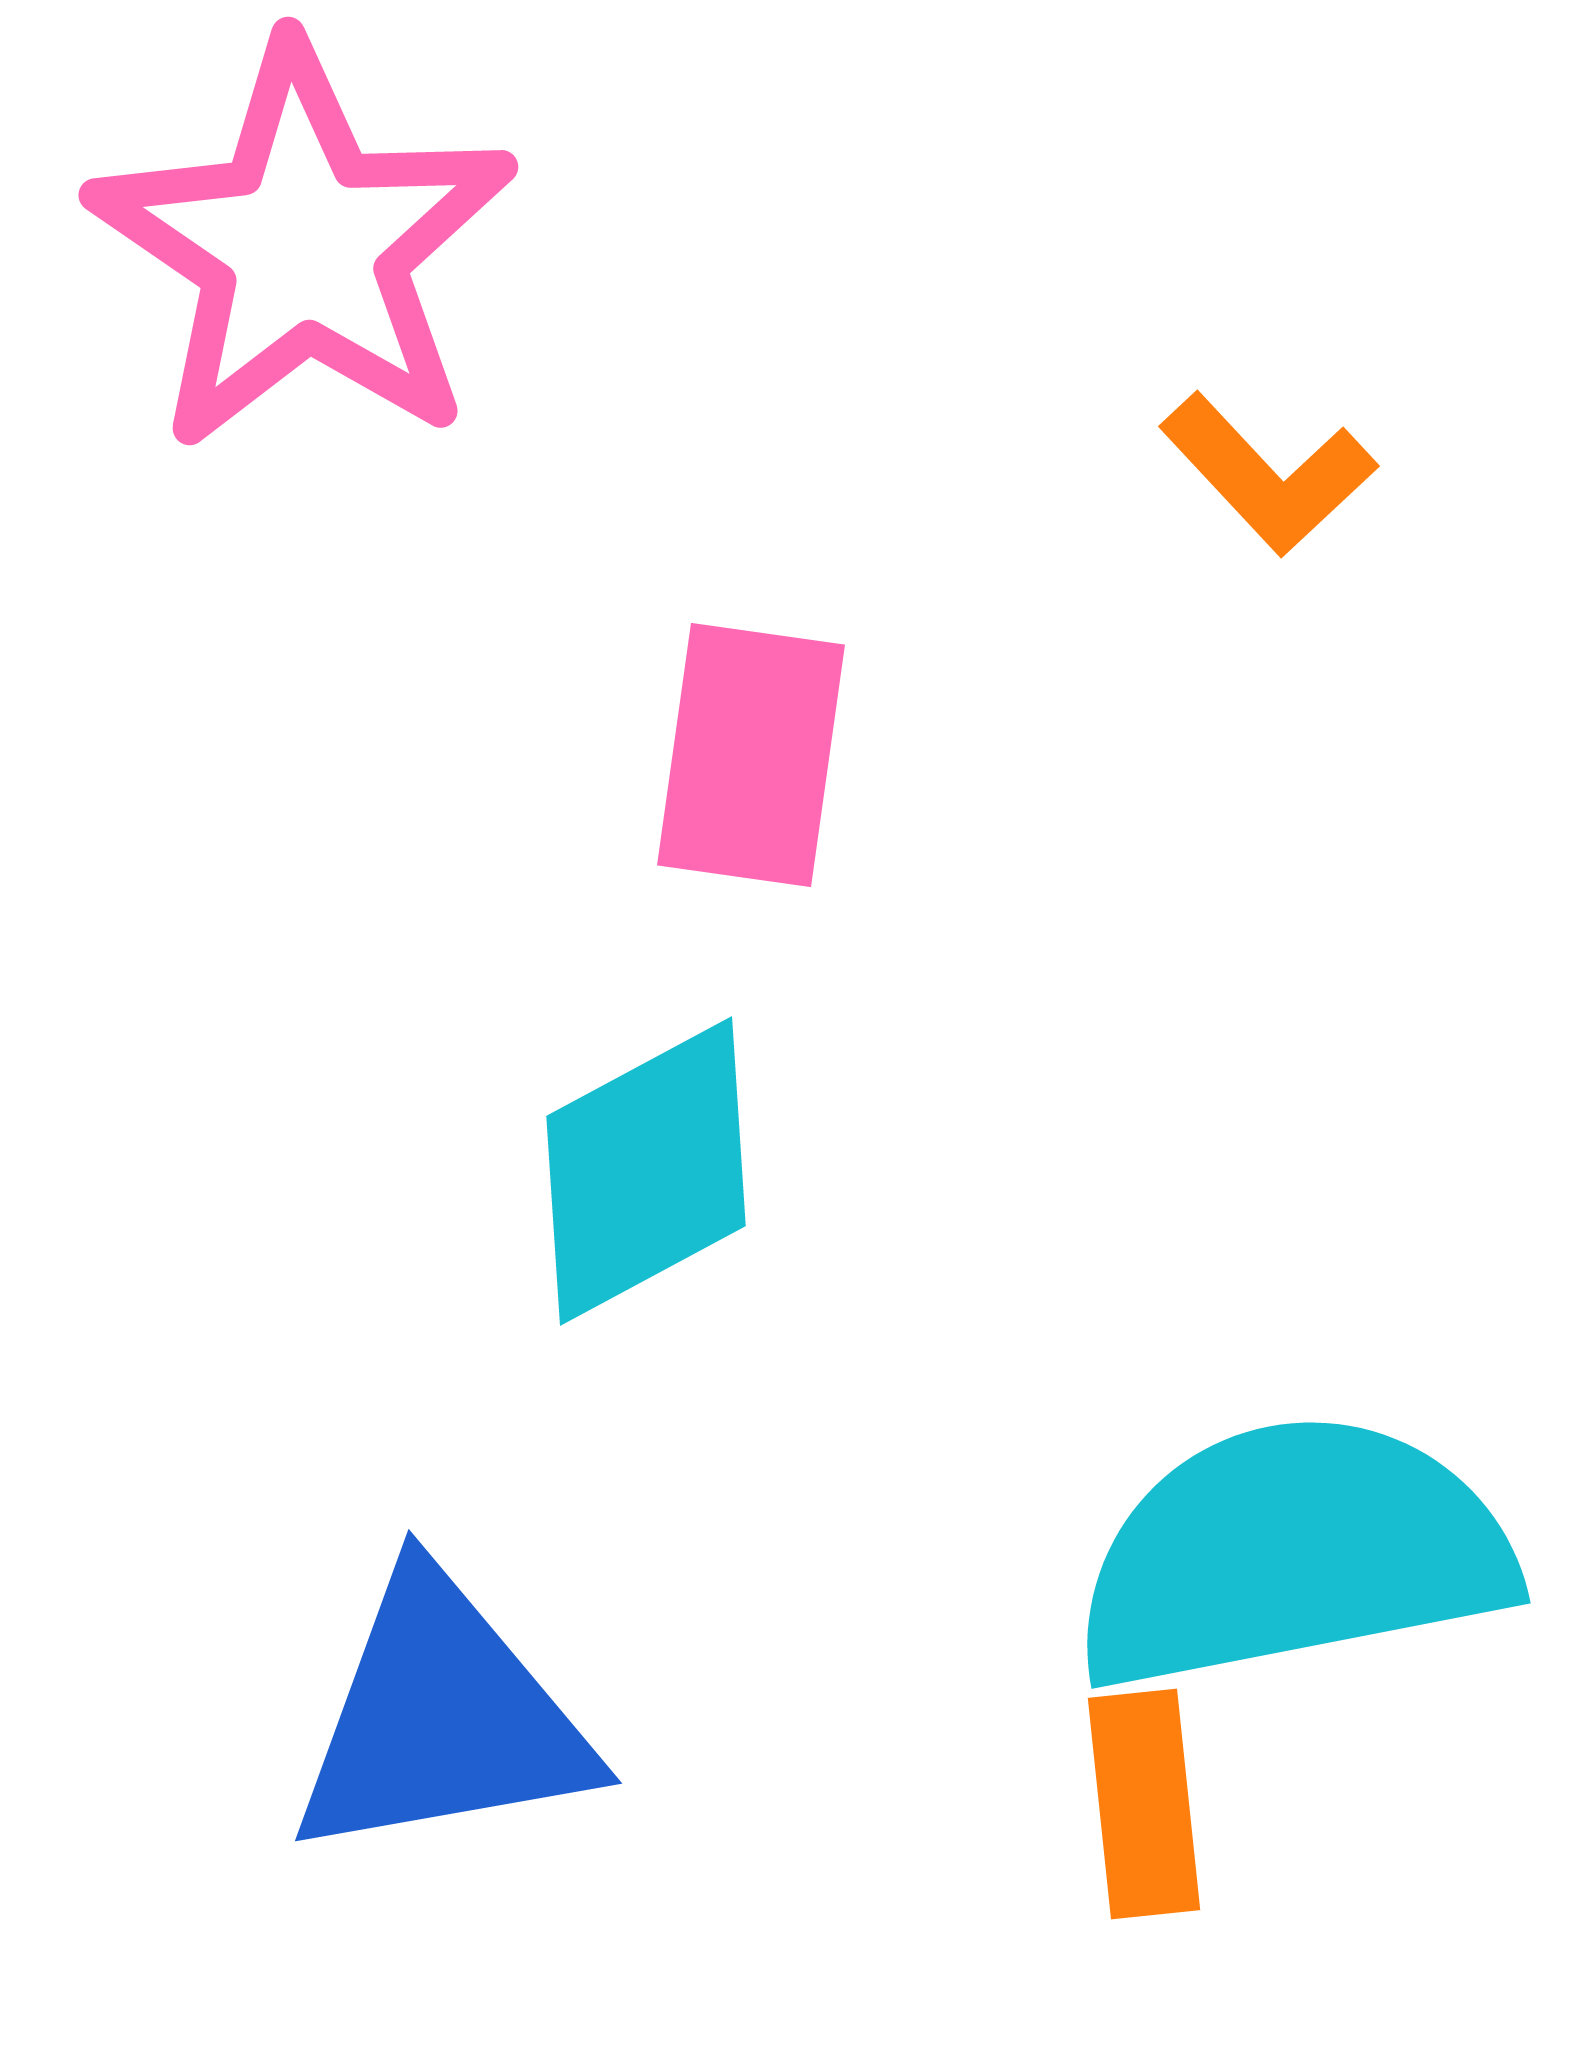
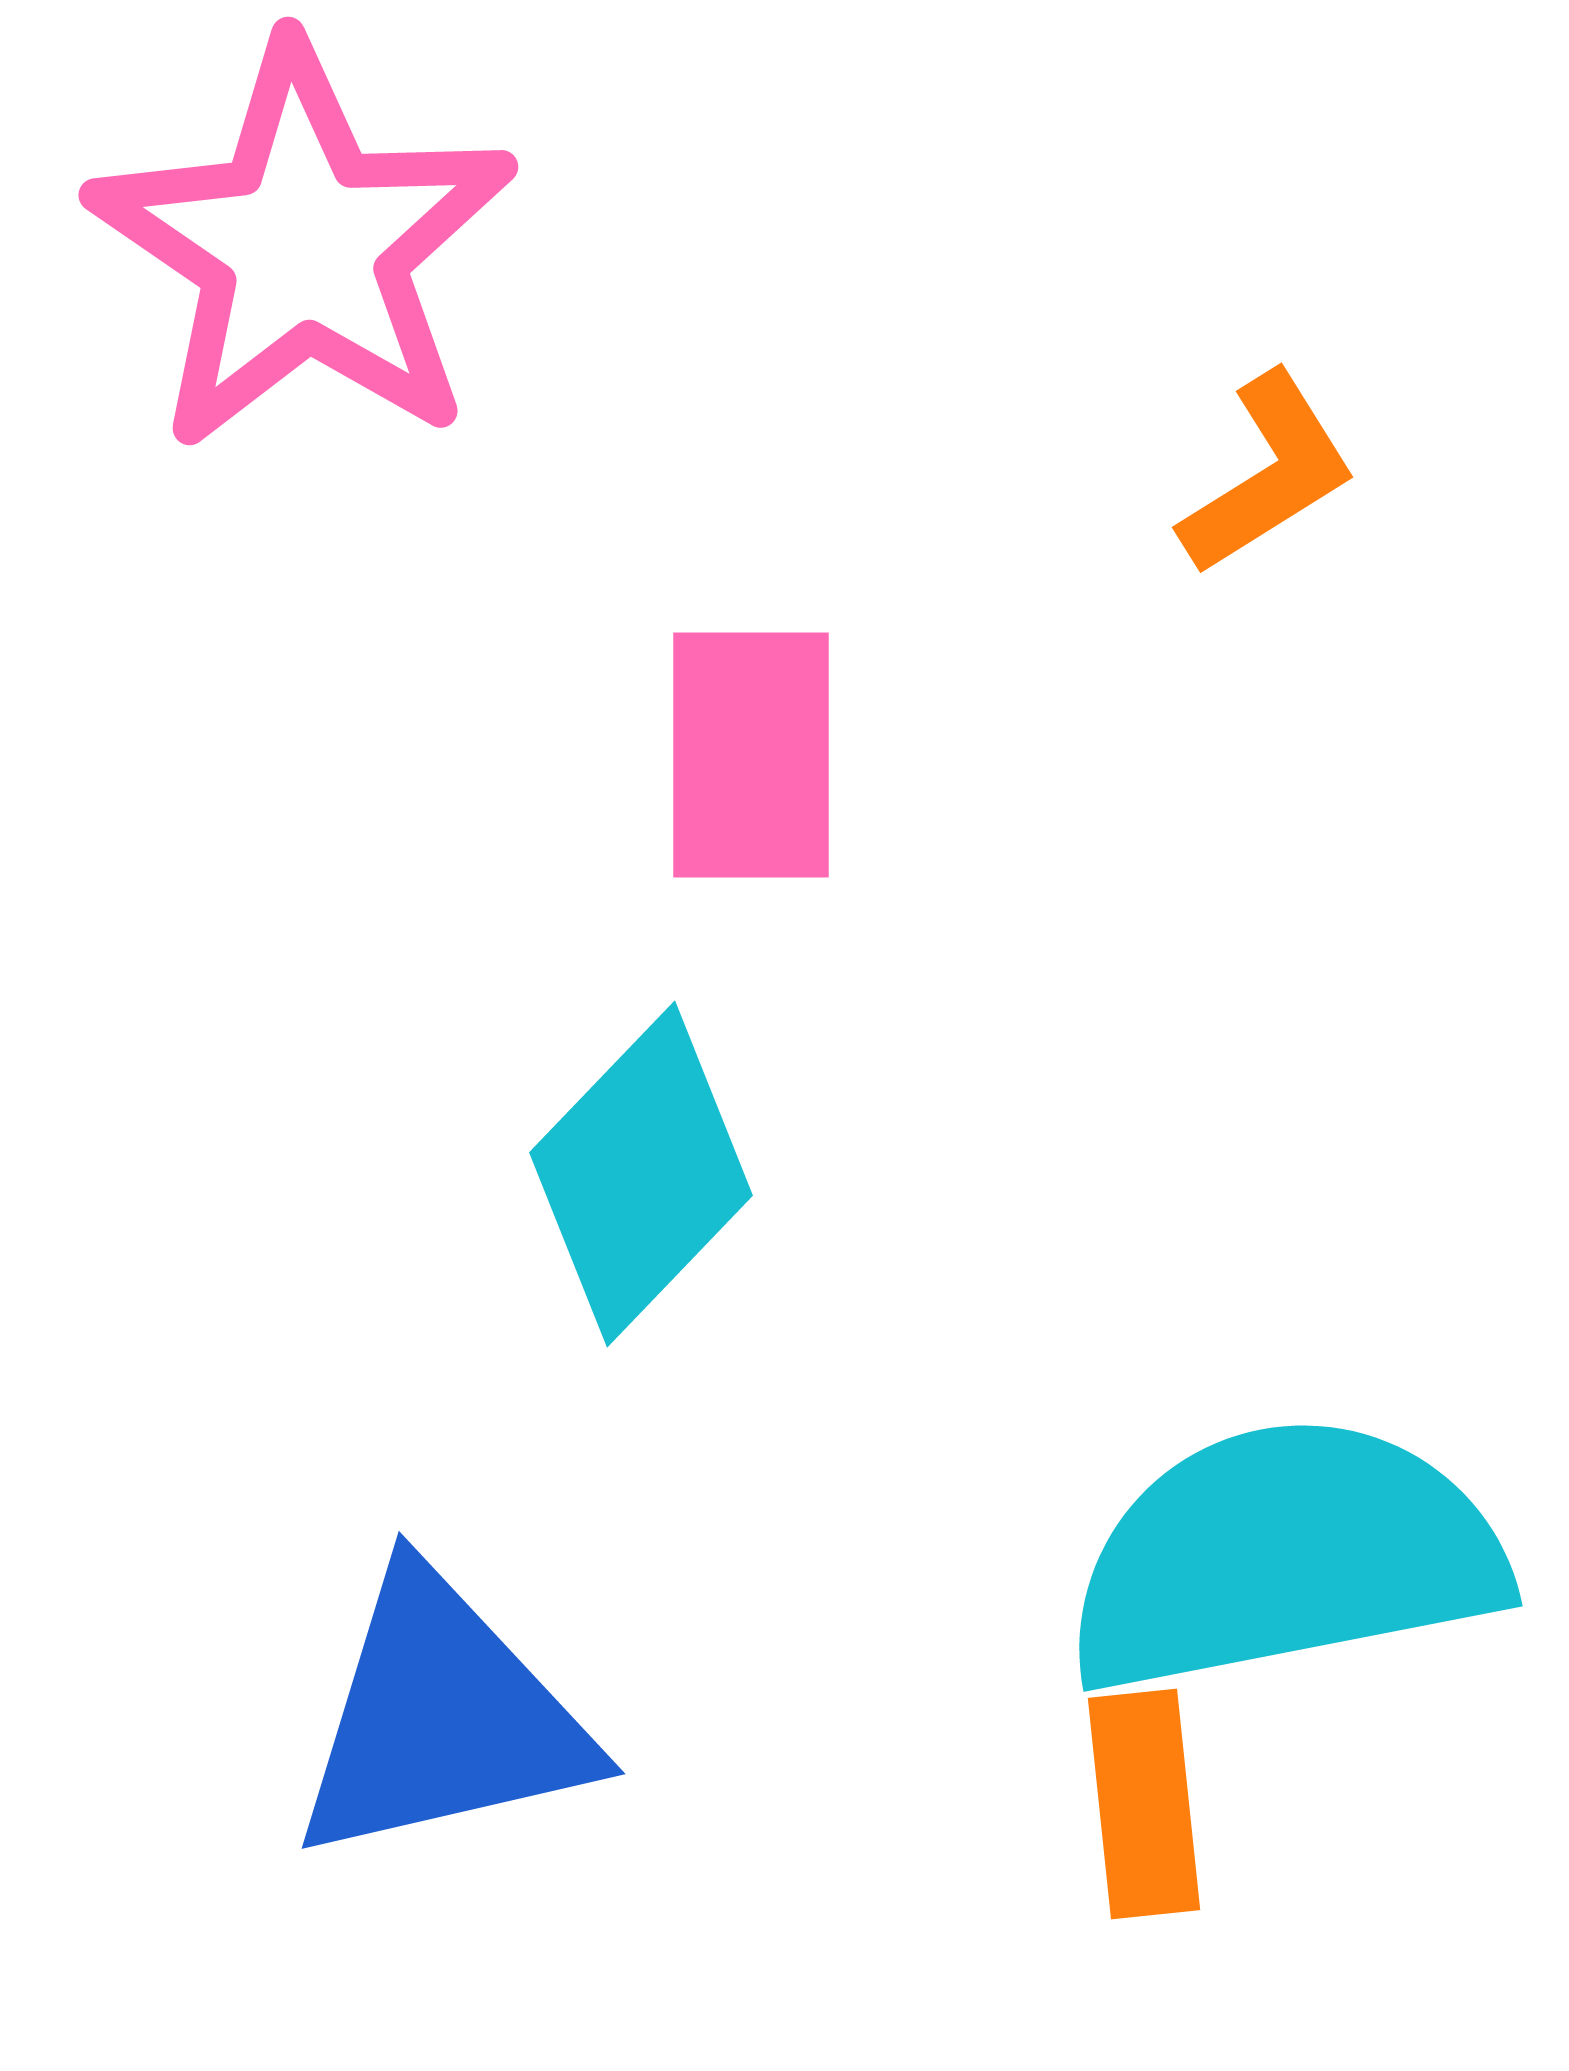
orange L-shape: rotated 79 degrees counterclockwise
pink rectangle: rotated 8 degrees counterclockwise
cyan diamond: moved 5 px left, 3 px down; rotated 18 degrees counterclockwise
cyan semicircle: moved 8 px left, 3 px down
blue triangle: rotated 3 degrees counterclockwise
